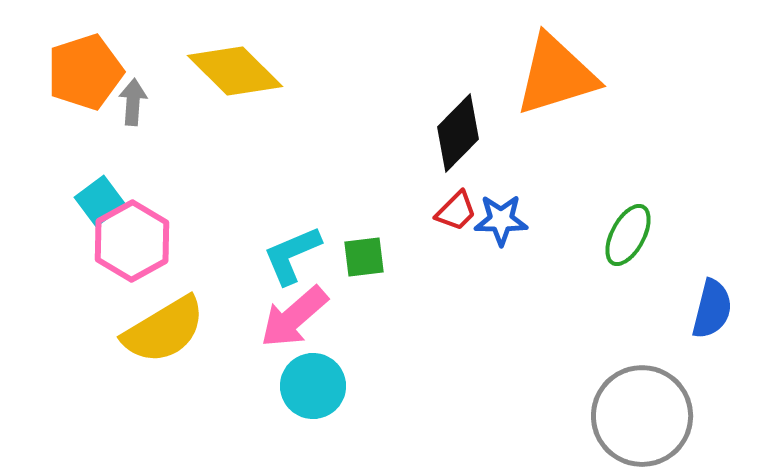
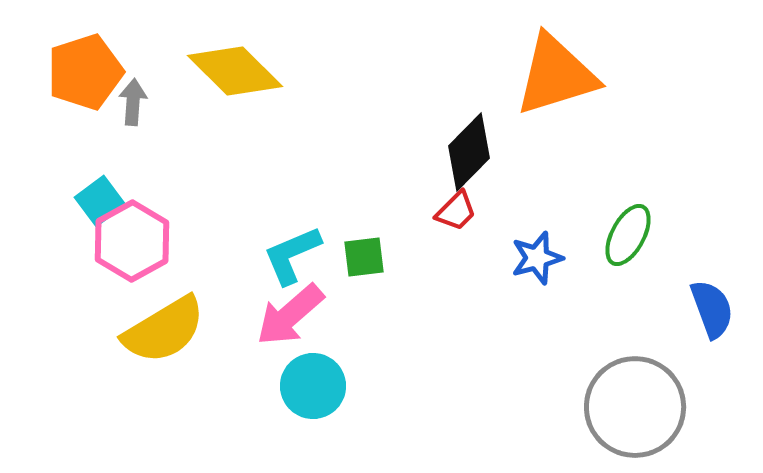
black diamond: moved 11 px right, 19 px down
blue star: moved 36 px right, 38 px down; rotated 16 degrees counterclockwise
blue semicircle: rotated 34 degrees counterclockwise
pink arrow: moved 4 px left, 2 px up
gray circle: moved 7 px left, 9 px up
